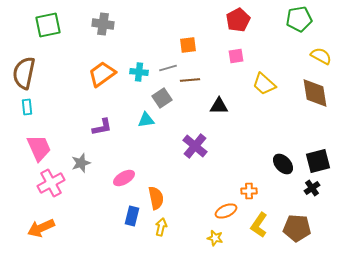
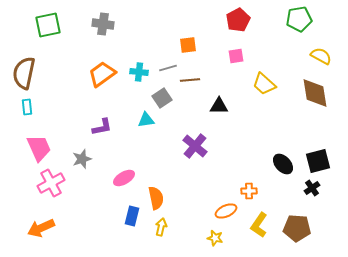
gray star: moved 1 px right, 4 px up
